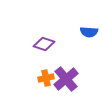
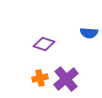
blue semicircle: moved 1 px down
orange cross: moved 6 px left
